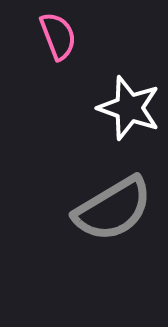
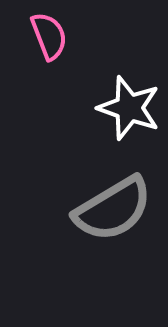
pink semicircle: moved 9 px left
